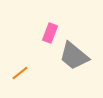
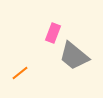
pink rectangle: moved 3 px right
